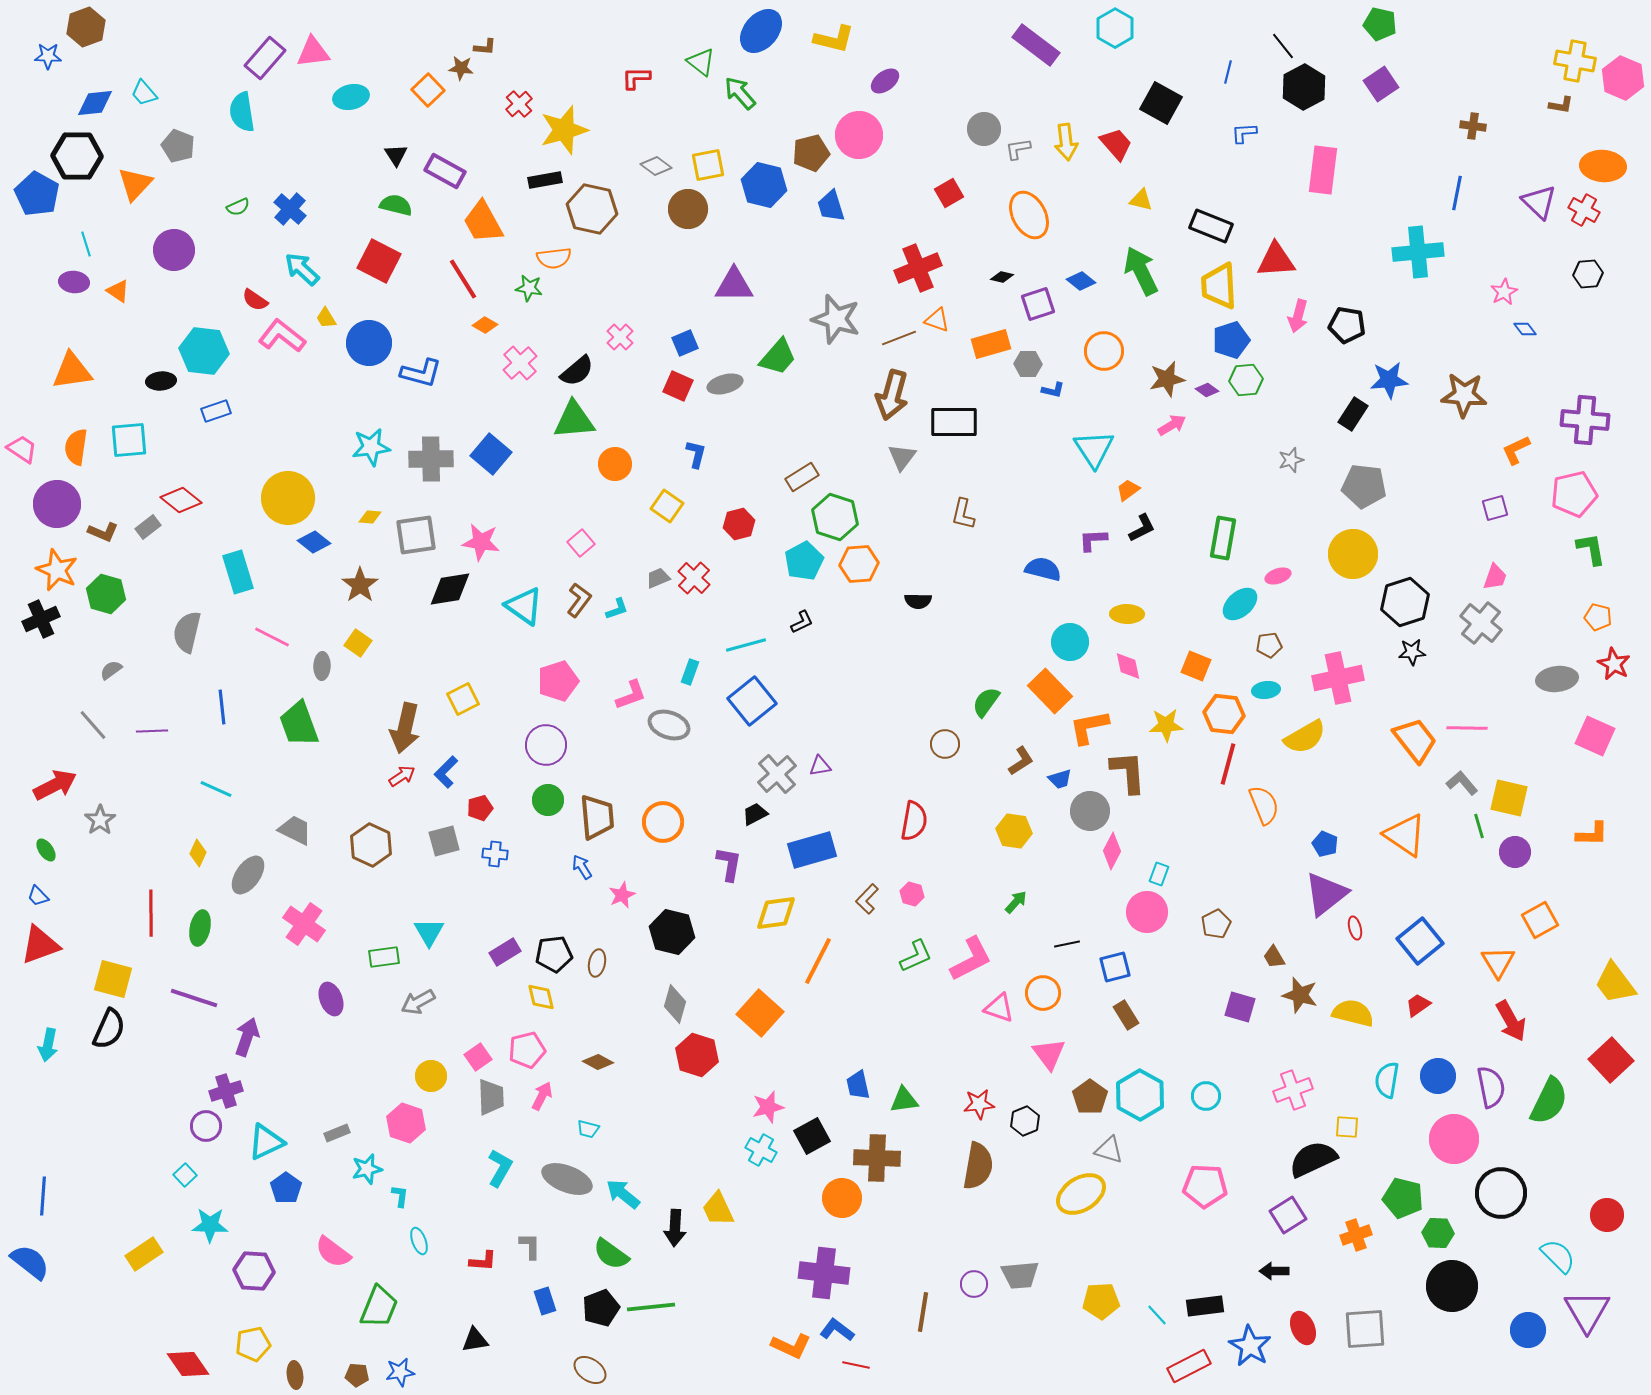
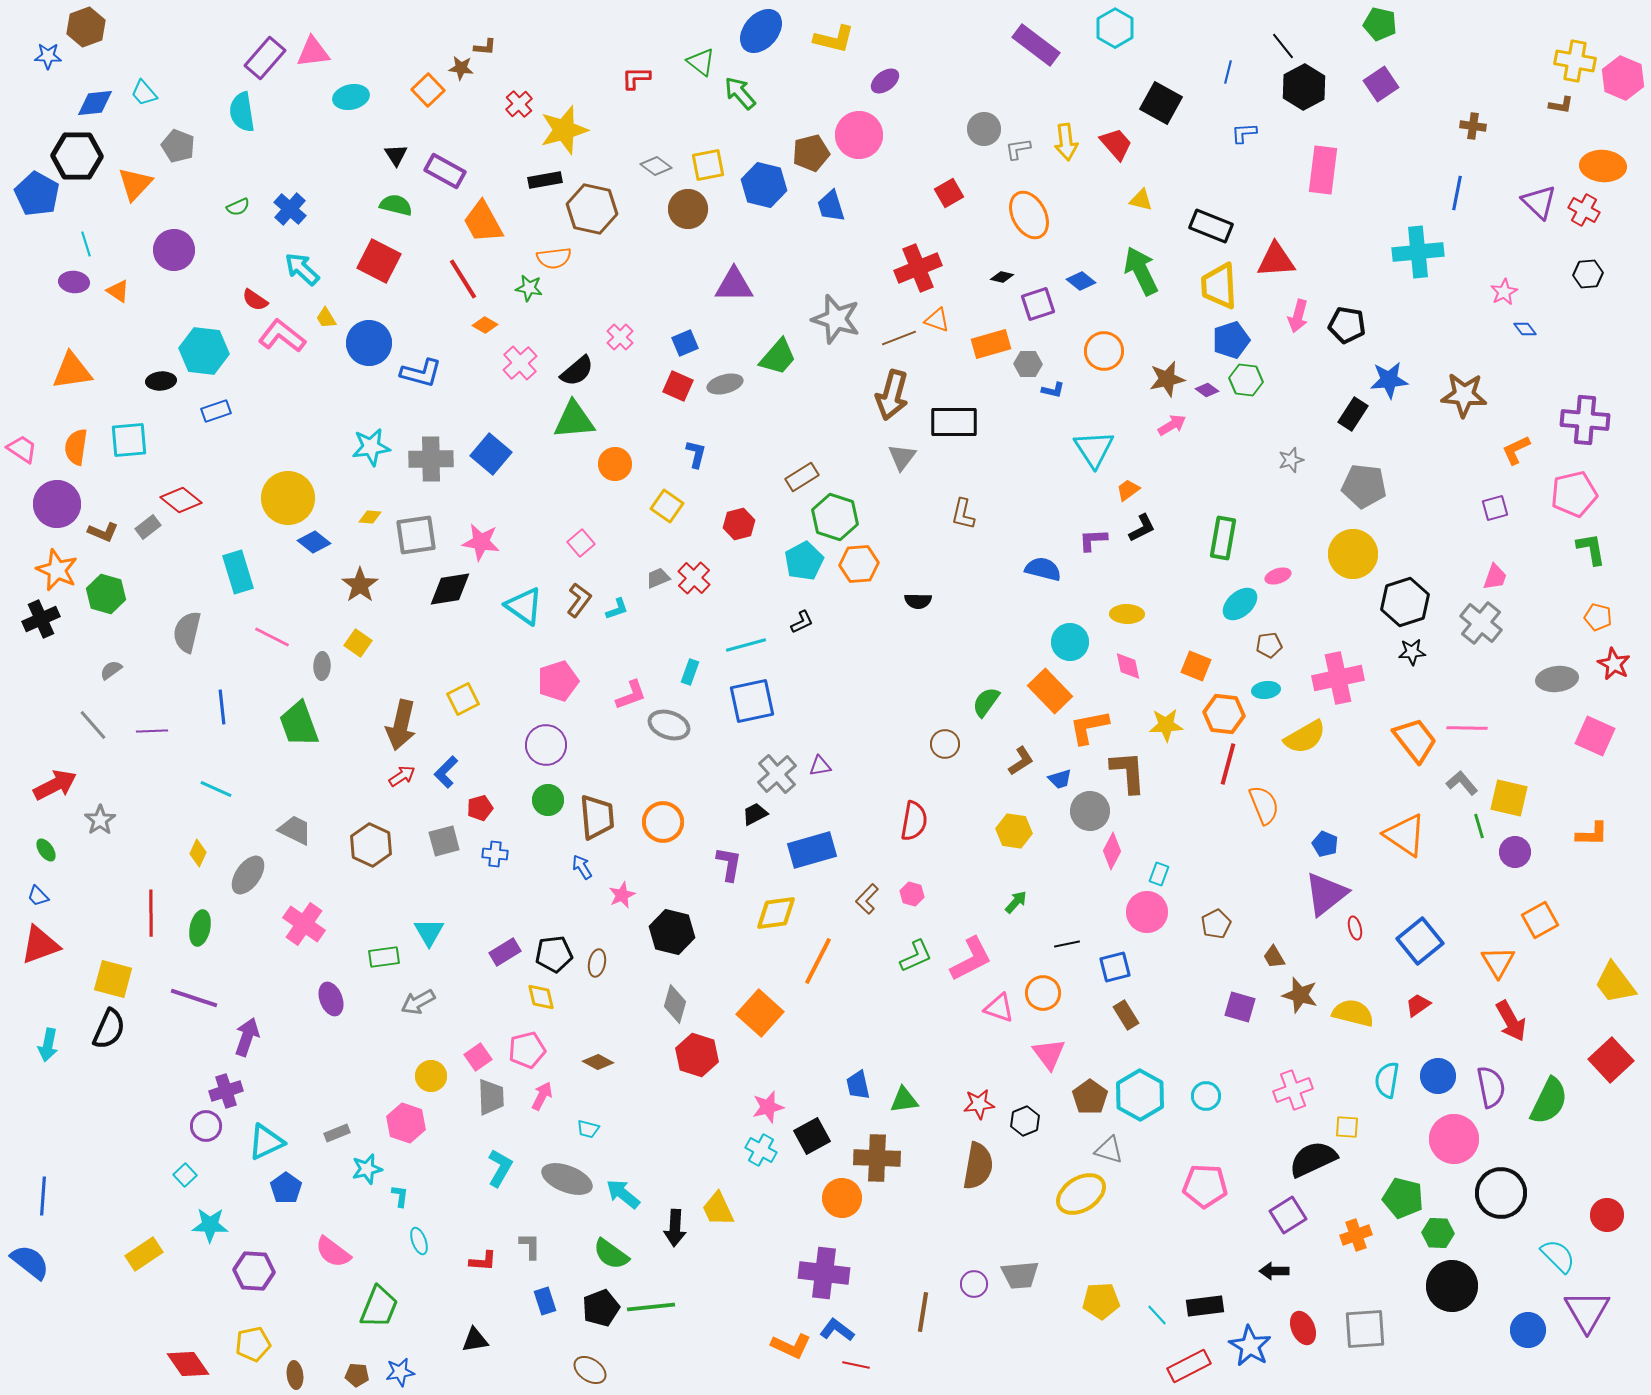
green hexagon at (1246, 380): rotated 12 degrees clockwise
blue square at (752, 701): rotated 27 degrees clockwise
brown arrow at (405, 728): moved 4 px left, 3 px up
